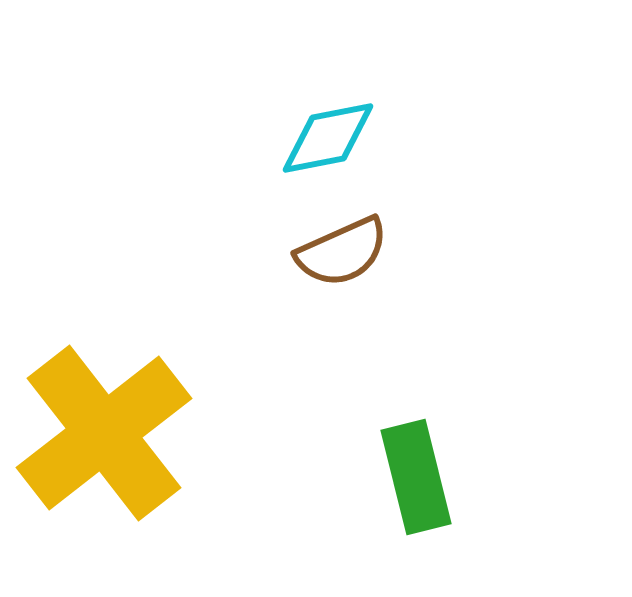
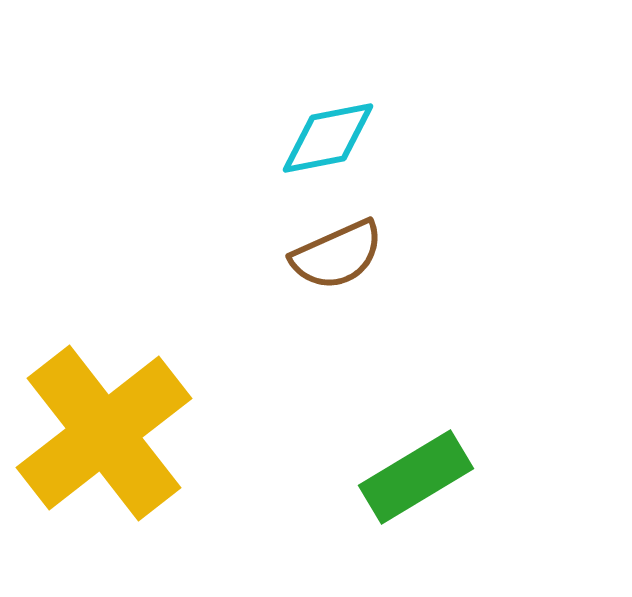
brown semicircle: moved 5 px left, 3 px down
green rectangle: rotated 73 degrees clockwise
